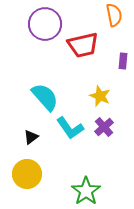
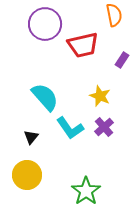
purple rectangle: moved 1 px left, 1 px up; rotated 28 degrees clockwise
black triangle: rotated 14 degrees counterclockwise
yellow circle: moved 1 px down
